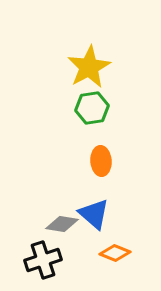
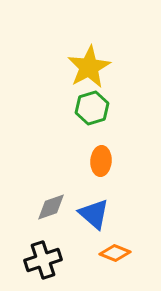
green hexagon: rotated 8 degrees counterclockwise
orange ellipse: rotated 8 degrees clockwise
gray diamond: moved 11 px left, 17 px up; rotated 28 degrees counterclockwise
